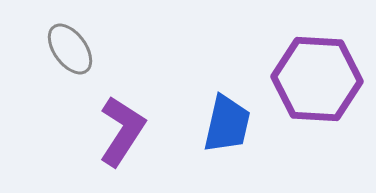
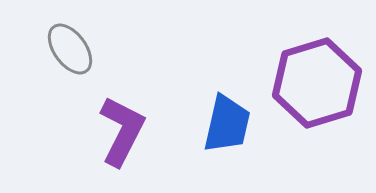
purple hexagon: moved 4 px down; rotated 20 degrees counterclockwise
purple L-shape: rotated 6 degrees counterclockwise
